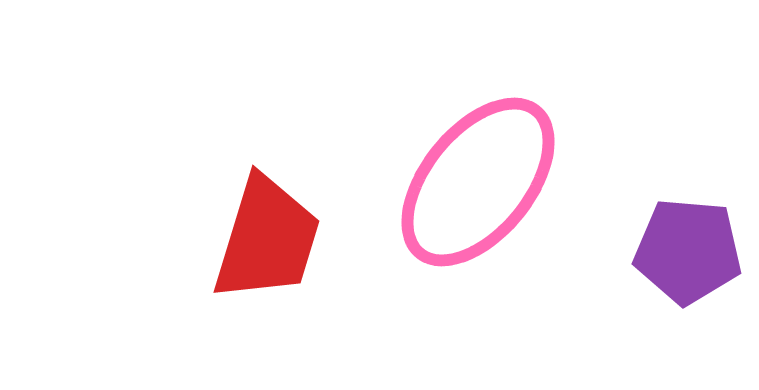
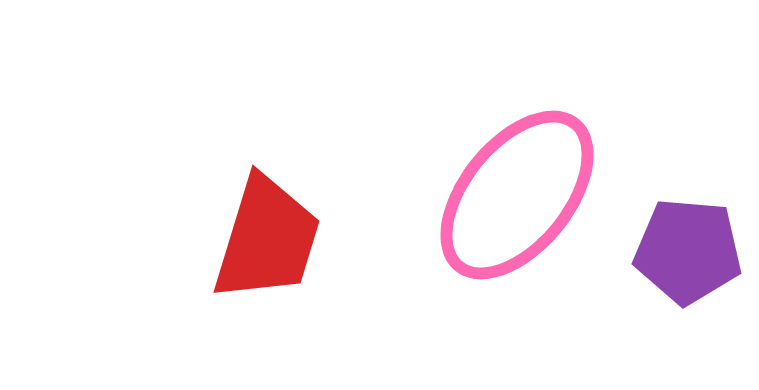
pink ellipse: moved 39 px right, 13 px down
